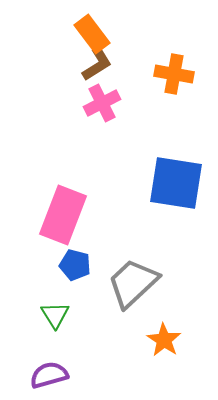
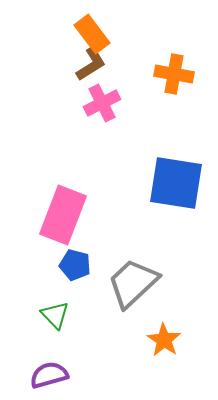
brown L-shape: moved 6 px left
green triangle: rotated 12 degrees counterclockwise
